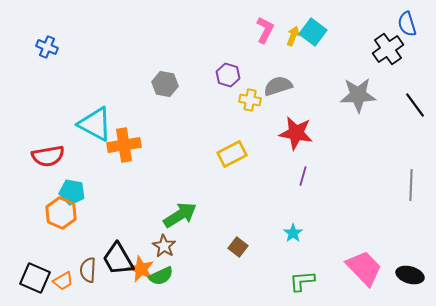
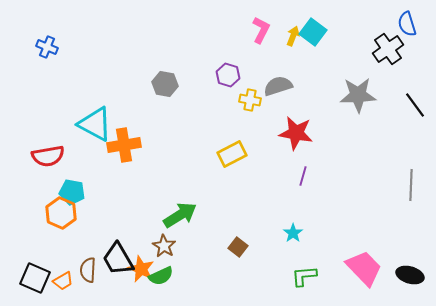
pink L-shape: moved 4 px left
green L-shape: moved 2 px right, 5 px up
